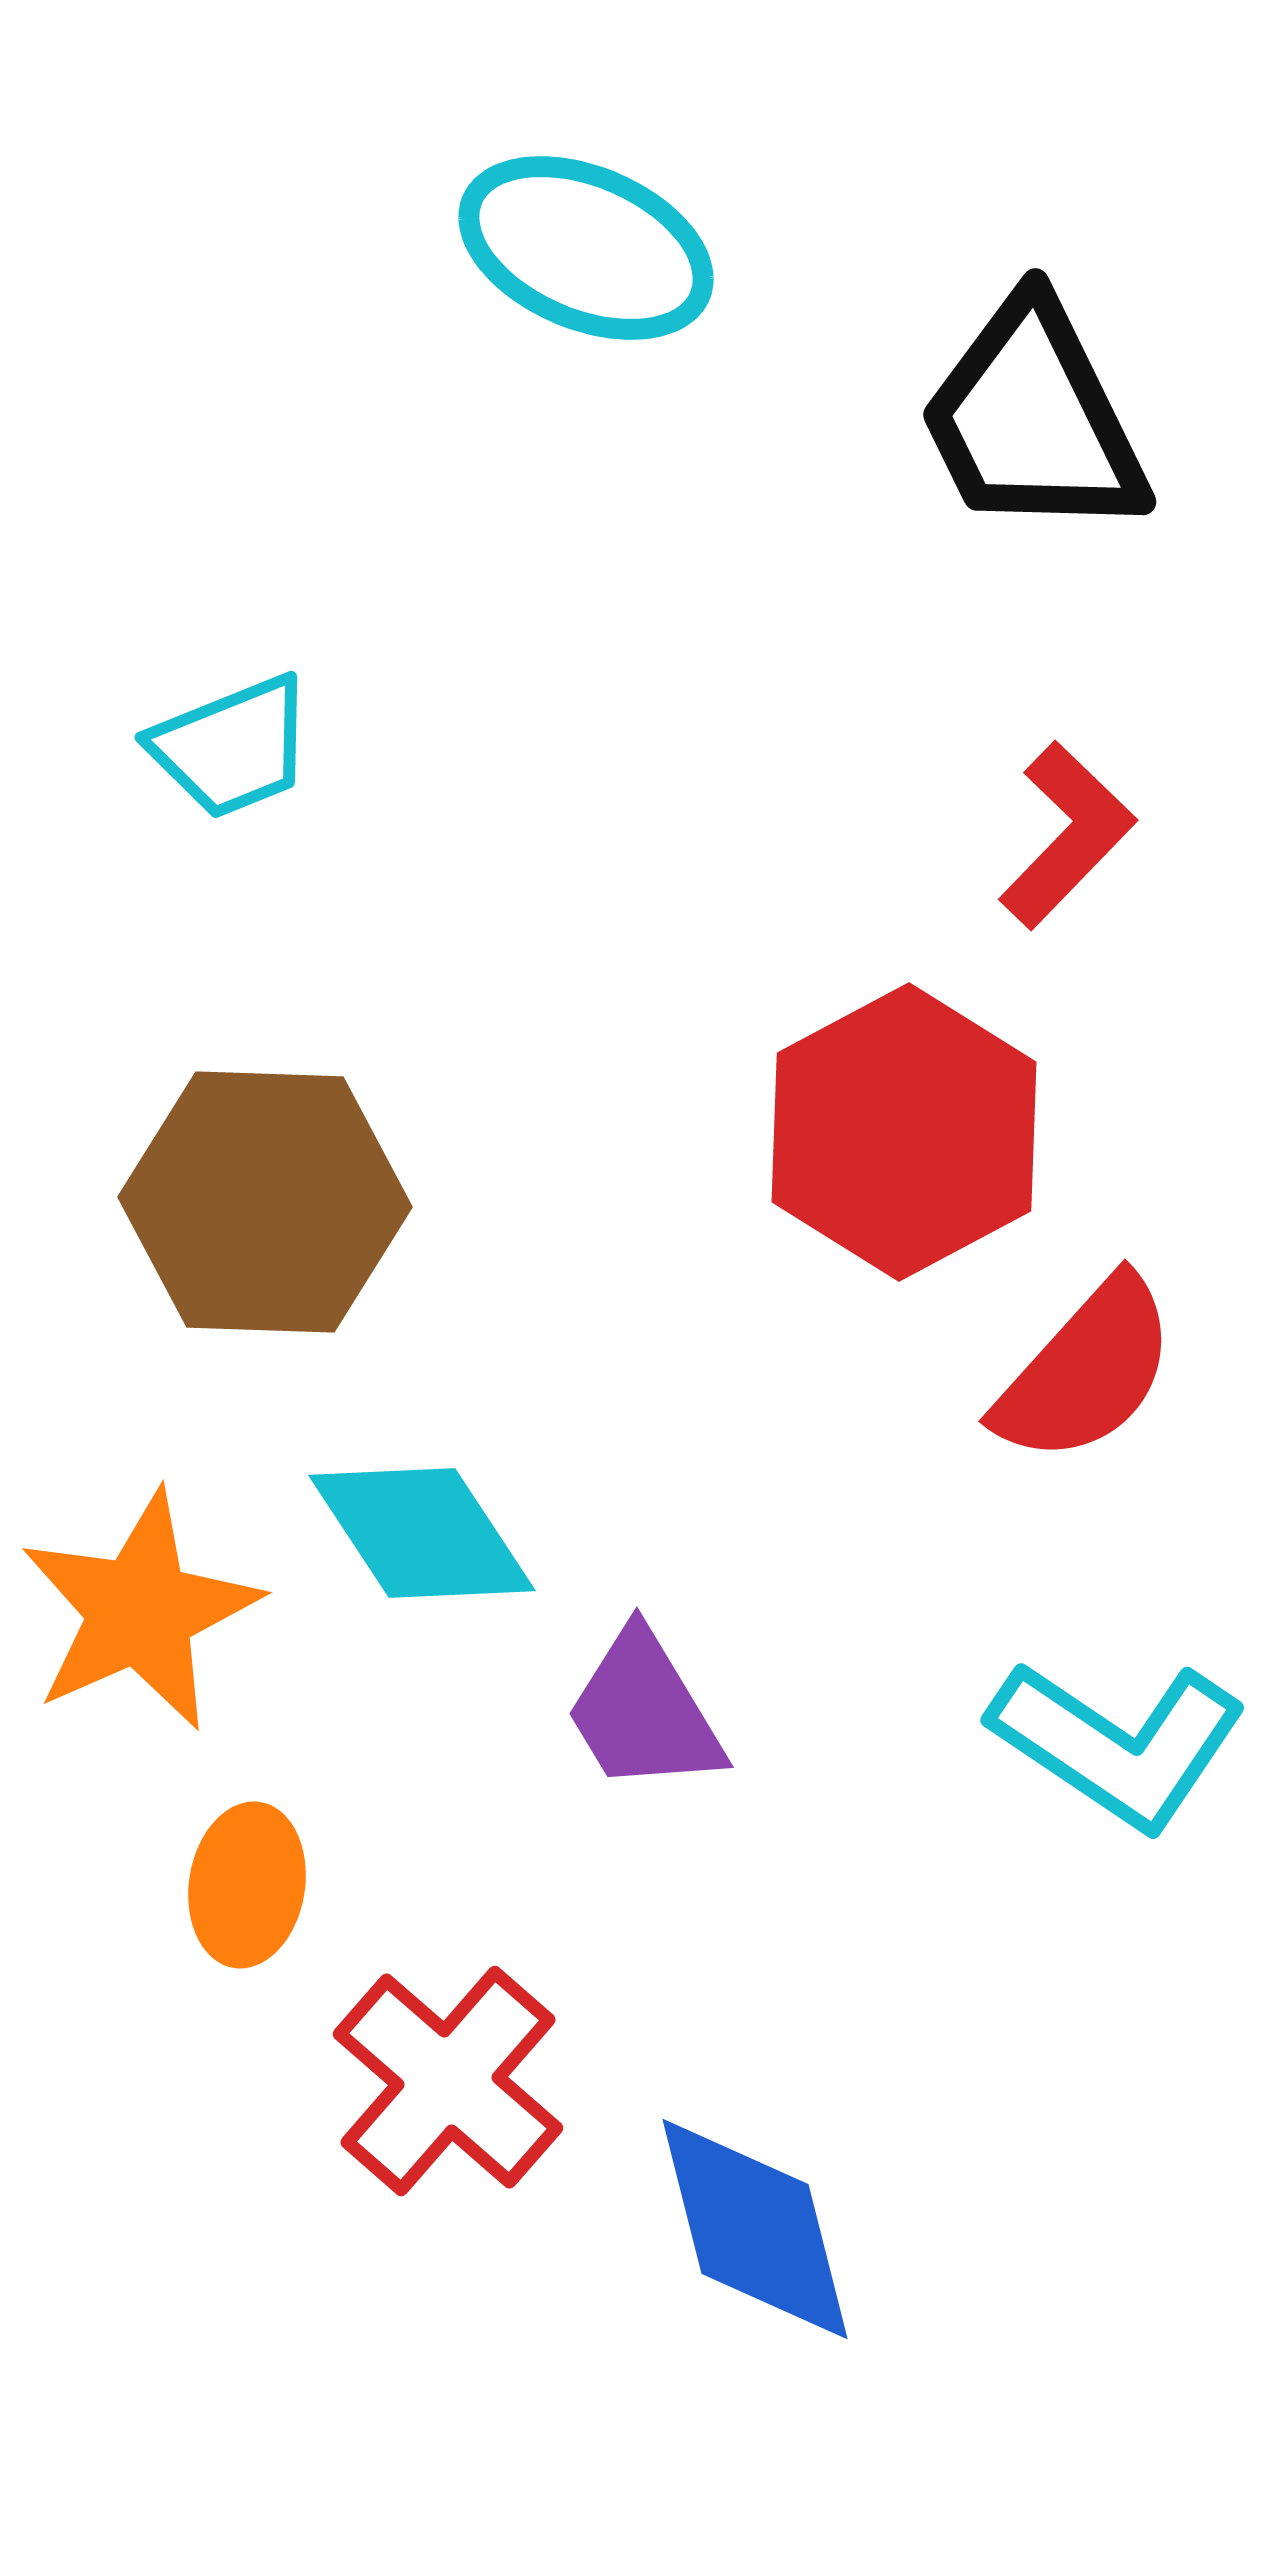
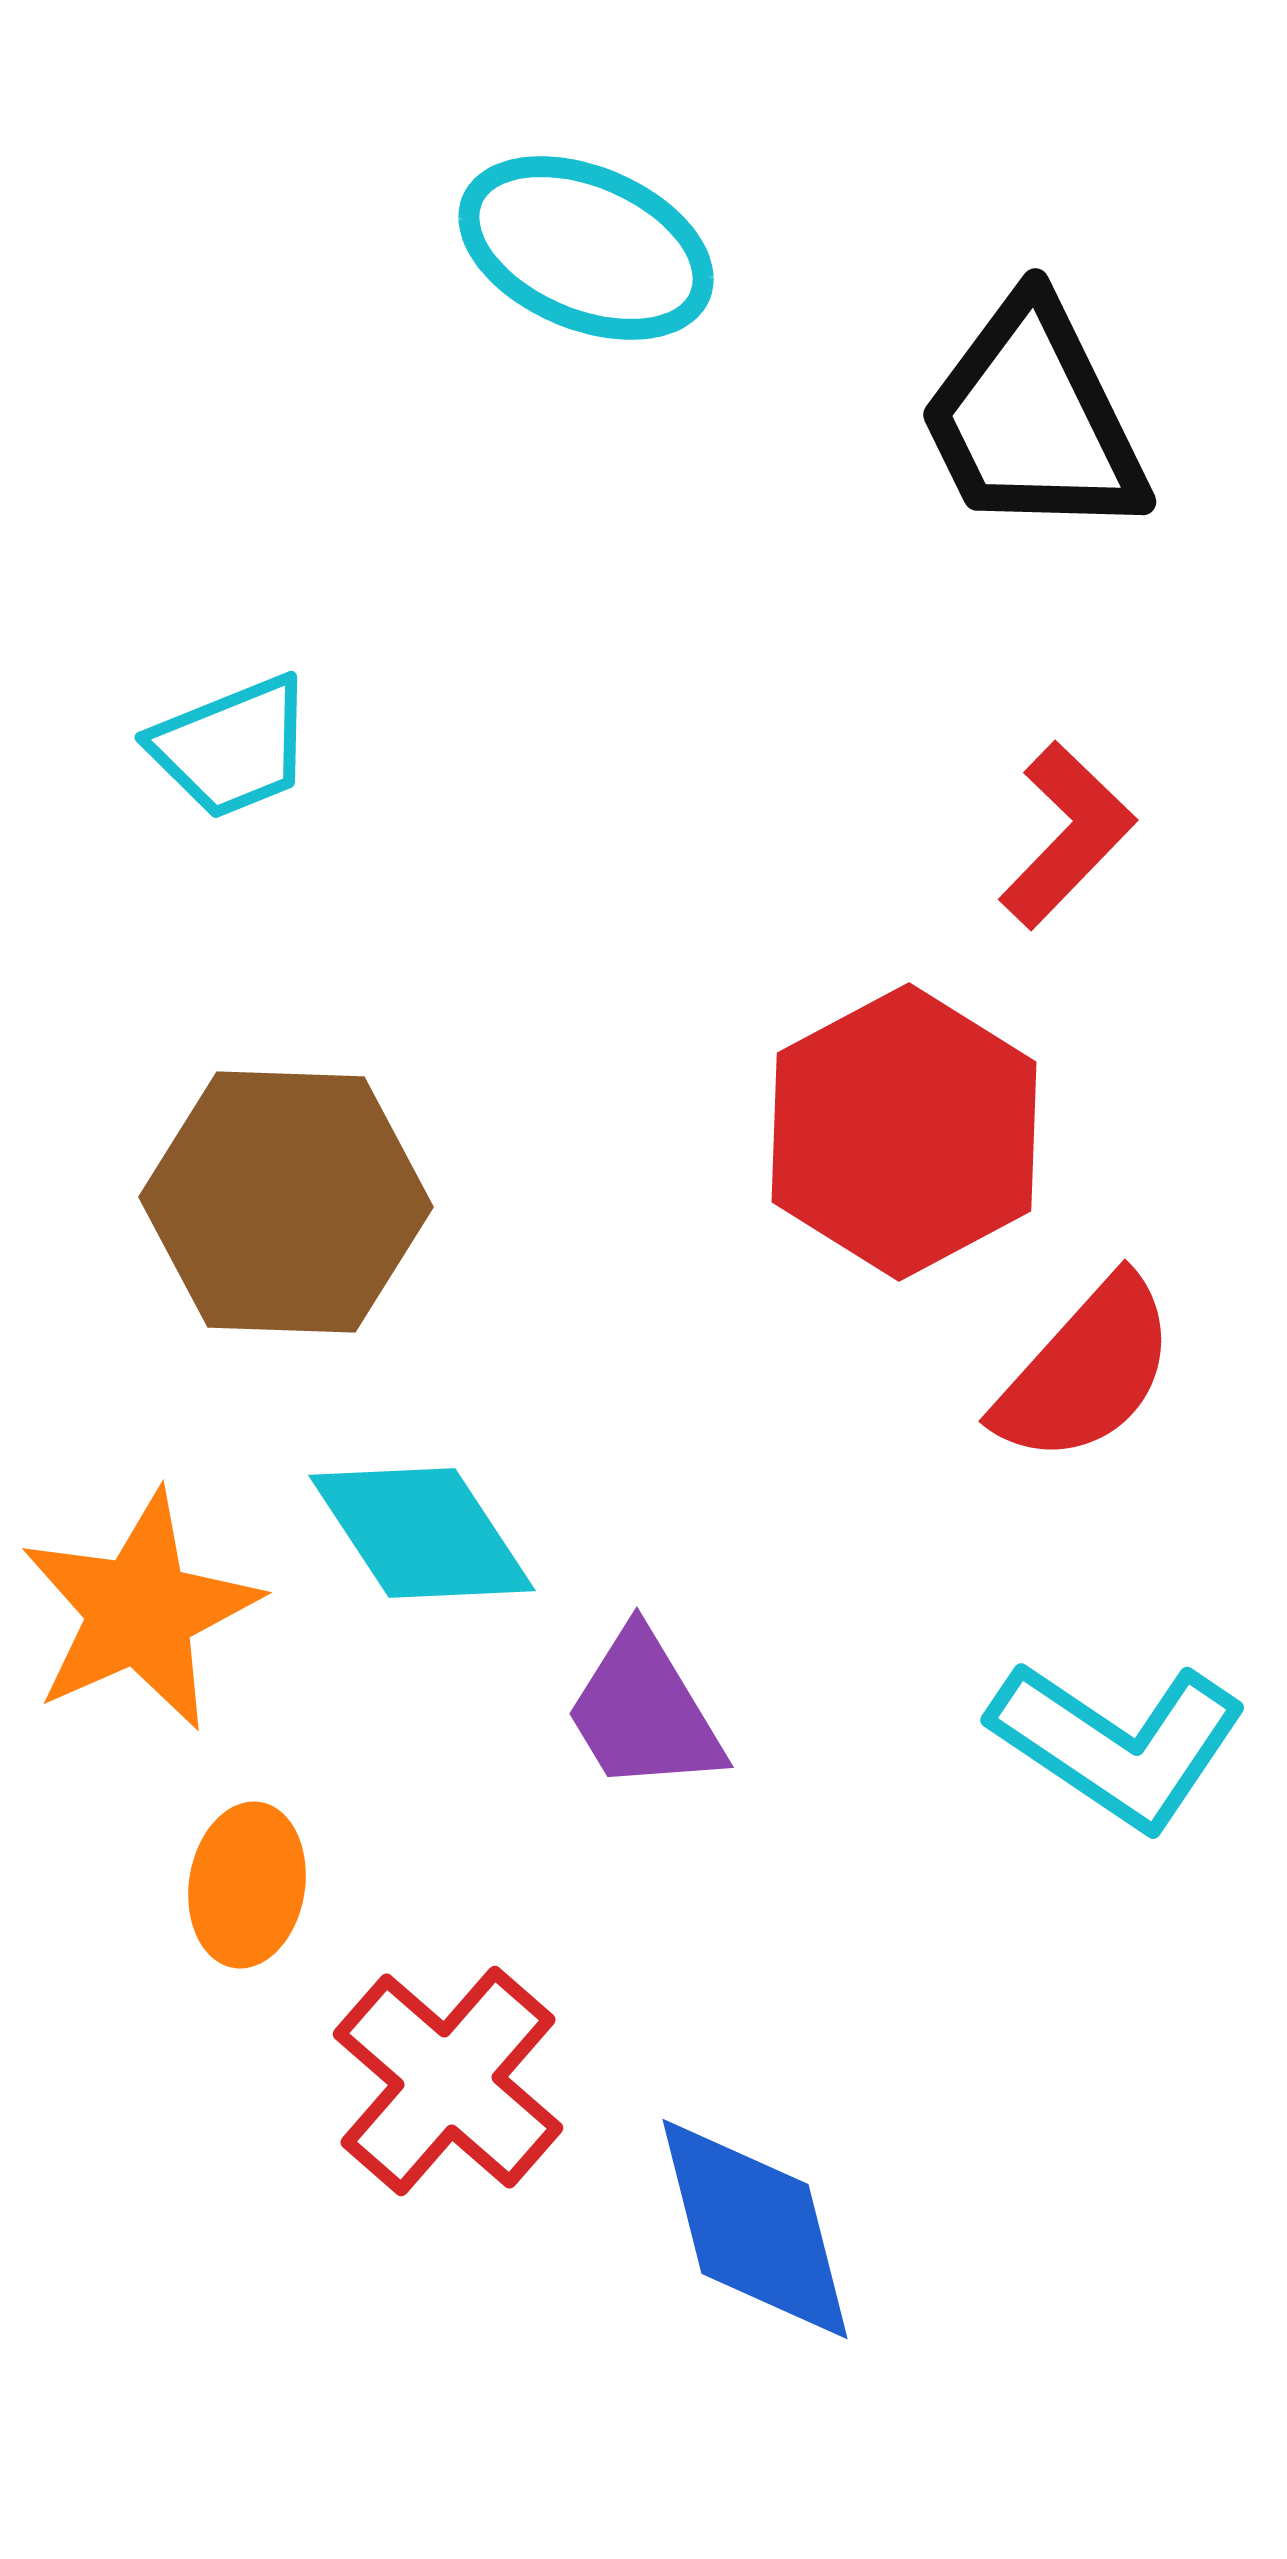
brown hexagon: moved 21 px right
